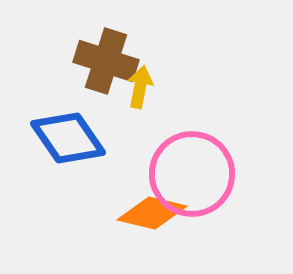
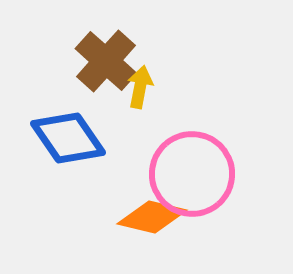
brown cross: rotated 24 degrees clockwise
orange diamond: moved 4 px down
